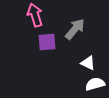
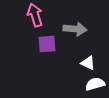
gray arrow: rotated 55 degrees clockwise
purple square: moved 2 px down
